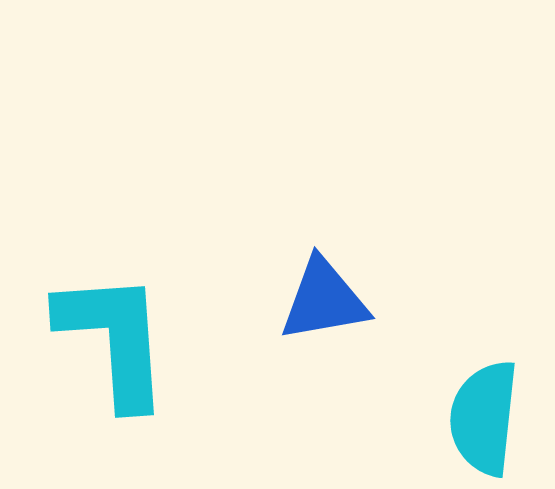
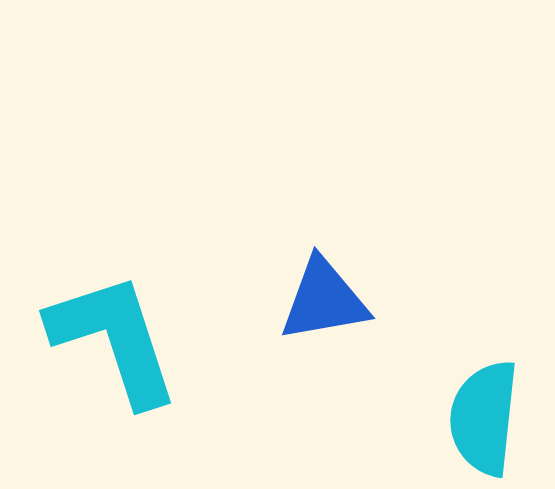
cyan L-shape: rotated 14 degrees counterclockwise
